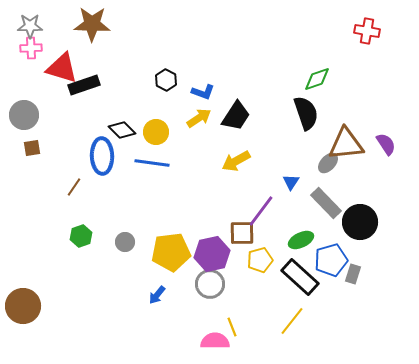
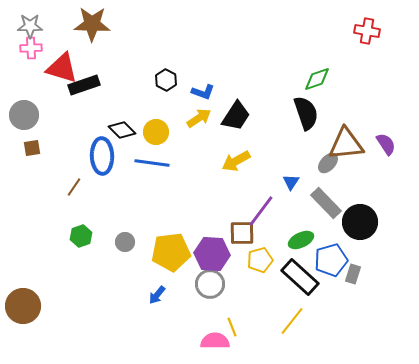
purple hexagon at (212, 254): rotated 16 degrees clockwise
